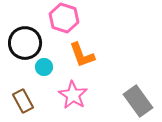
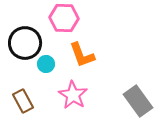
pink hexagon: rotated 16 degrees counterclockwise
cyan circle: moved 2 px right, 3 px up
